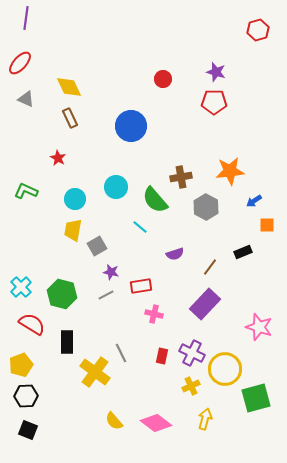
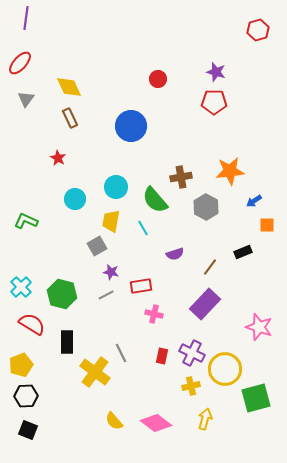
red circle at (163, 79): moved 5 px left
gray triangle at (26, 99): rotated 42 degrees clockwise
green L-shape at (26, 191): moved 30 px down
cyan line at (140, 227): moved 3 px right, 1 px down; rotated 21 degrees clockwise
yellow trapezoid at (73, 230): moved 38 px right, 9 px up
yellow cross at (191, 386): rotated 12 degrees clockwise
